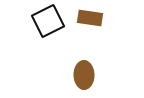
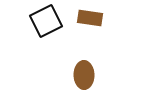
black square: moved 2 px left
